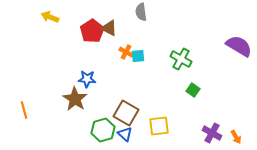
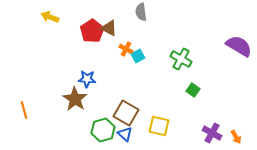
orange cross: moved 3 px up
cyan square: rotated 24 degrees counterclockwise
yellow square: rotated 20 degrees clockwise
